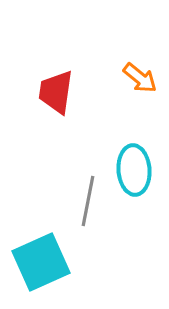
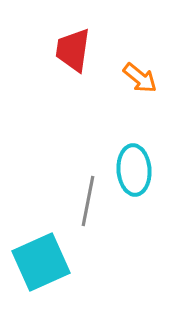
red trapezoid: moved 17 px right, 42 px up
